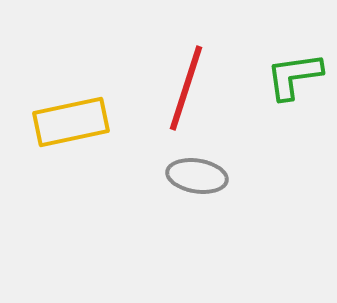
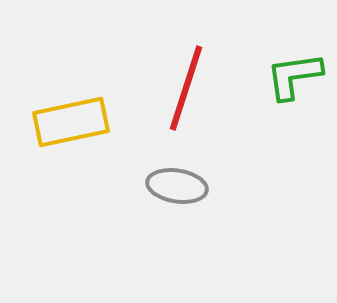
gray ellipse: moved 20 px left, 10 px down
